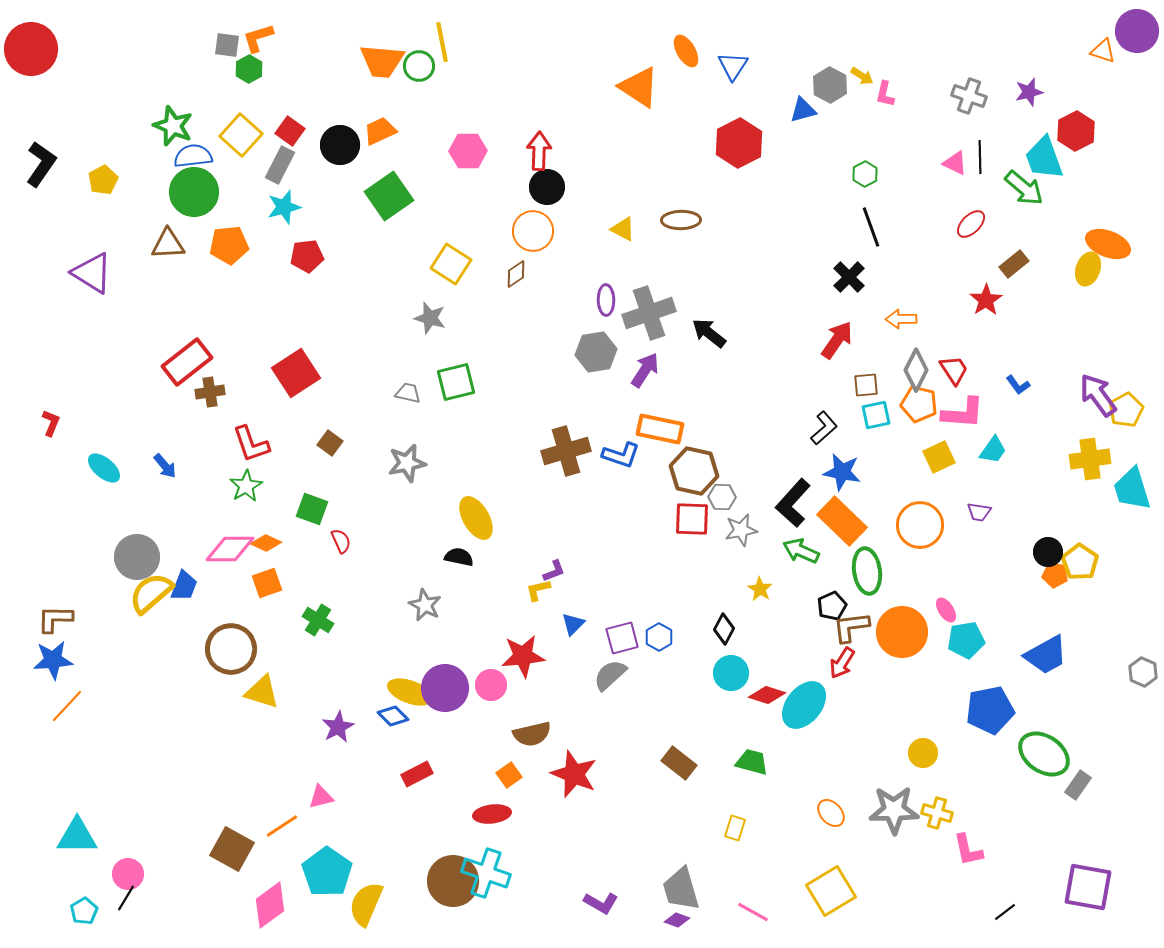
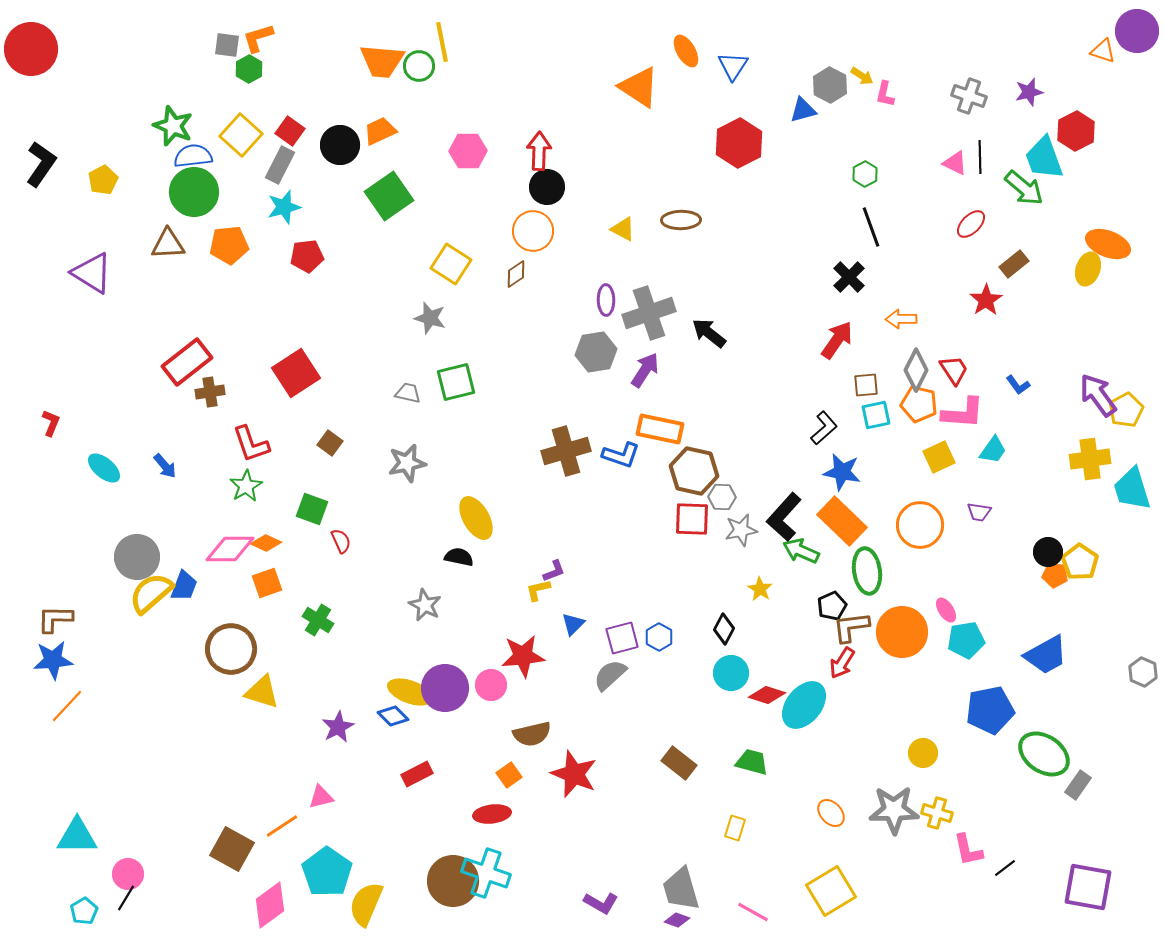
black L-shape at (793, 503): moved 9 px left, 14 px down
black line at (1005, 912): moved 44 px up
